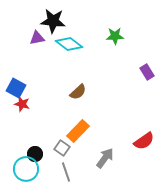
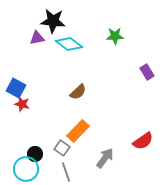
red semicircle: moved 1 px left
